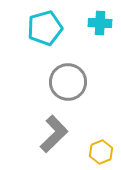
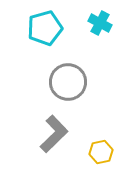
cyan cross: rotated 25 degrees clockwise
yellow hexagon: rotated 10 degrees clockwise
